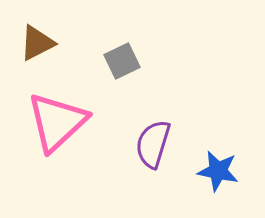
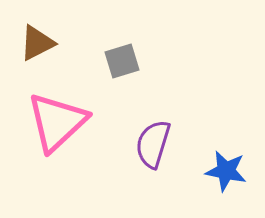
gray square: rotated 9 degrees clockwise
blue star: moved 8 px right
